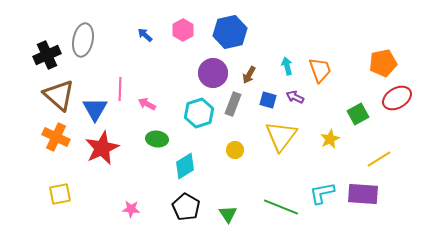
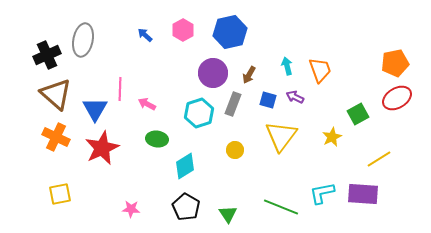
orange pentagon: moved 12 px right
brown triangle: moved 3 px left, 1 px up
yellow star: moved 2 px right, 2 px up
